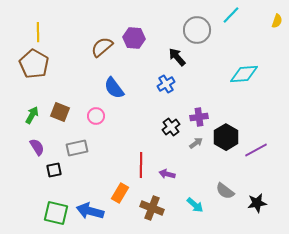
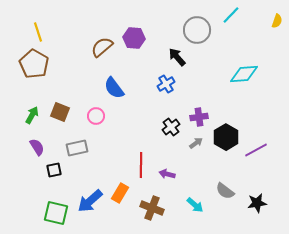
yellow line: rotated 18 degrees counterclockwise
blue arrow: moved 10 px up; rotated 56 degrees counterclockwise
